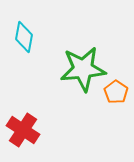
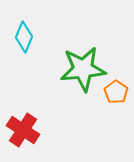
cyan diamond: rotated 12 degrees clockwise
